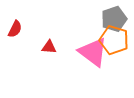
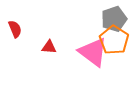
red semicircle: rotated 48 degrees counterclockwise
orange pentagon: rotated 16 degrees clockwise
